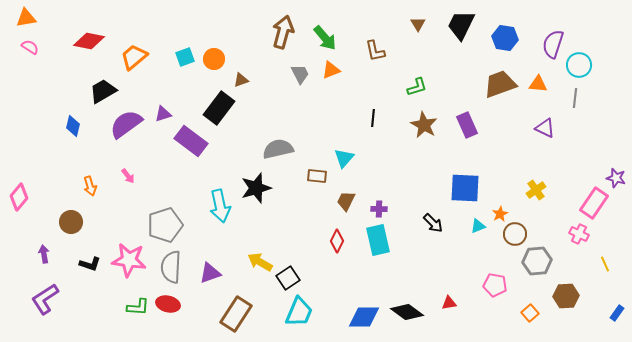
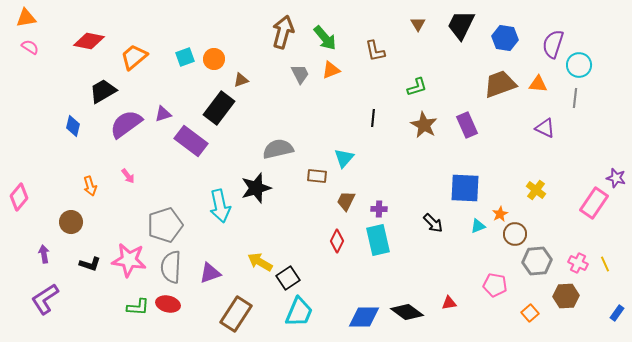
yellow cross at (536, 190): rotated 18 degrees counterclockwise
pink cross at (579, 234): moved 1 px left, 29 px down
